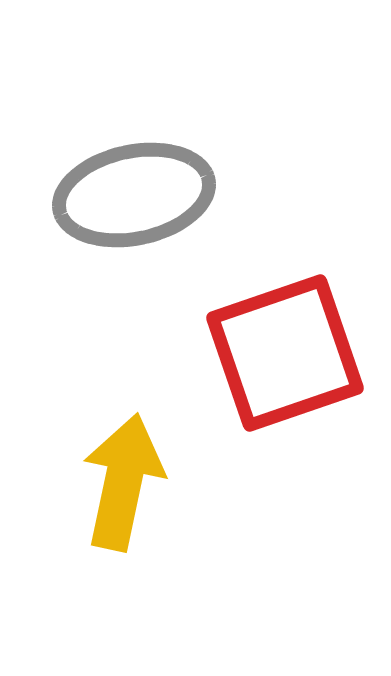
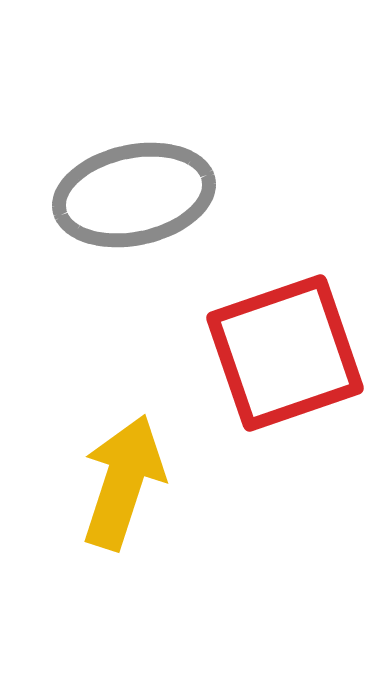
yellow arrow: rotated 6 degrees clockwise
